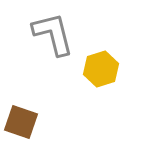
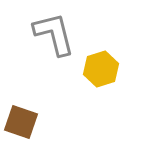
gray L-shape: moved 1 px right
